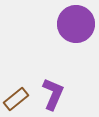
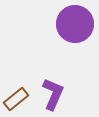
purple circle: moved 1 px left
